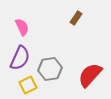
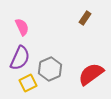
brown rectangle: moved 9 px right
gray hexagon: rotated 15 degrees counterclockwise
red semicircle: moved 1 px right, 1 px up; rotated 12 degrees clockwise
yellow square: moved 2 px up
